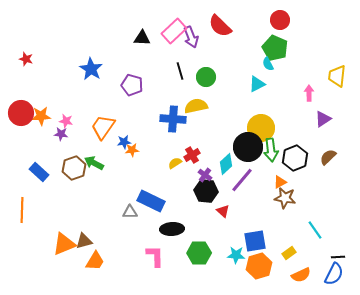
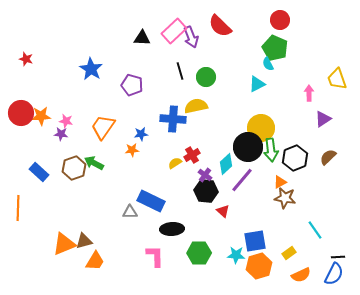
yellow trapezoid at (337, 76): moved 3 px down; rotated 25 degrees counterclockwise
blue star at (124, 142): moved 17 px right, 8 px up
orange line at (22, 210): moved 4 px left, 2 px up
